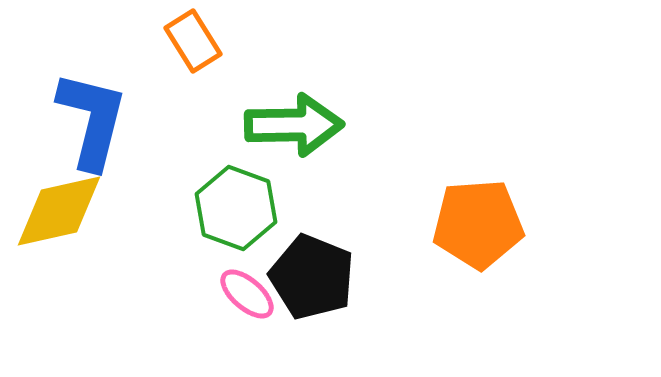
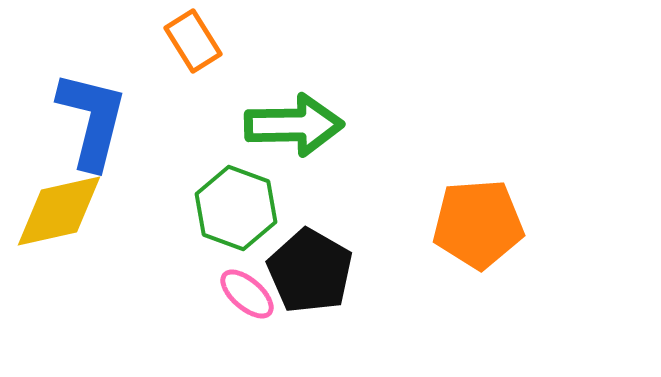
black pentagon: moved 2 px left, 6 px up; rotated 8 degrees clockwise
